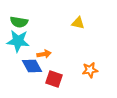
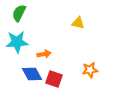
green semicircle: moved 9 px up; rotated 108 degrees clockwise
cyan star: moved 1 px left, 1 px down; rotated 10 degrees counterclockwise
blue diamond: moved 8 px down
